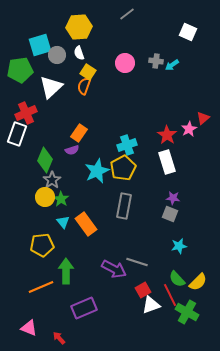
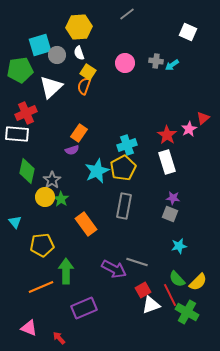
white rectangle at (17, 134): rotated 75 degrees clockwise
green diamond at (45, 160): moved 18 px left, 11 px down; rotated 10 degrees counterclockwise
cyan triangle at (63, 222): moved 48 px left
